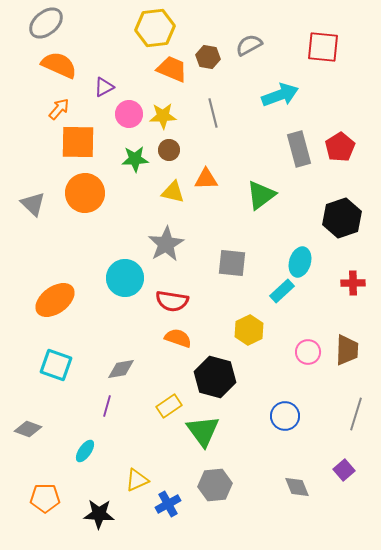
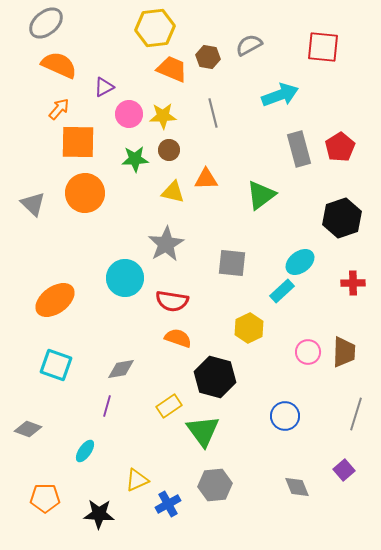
cyan ellipse at (300, 262): rotated 36 degrees clockwise
yellow hexagon at (249, 330): moved 2 px up
brown trapezoid at (347, 350): moved 3 px left, 2 px down
